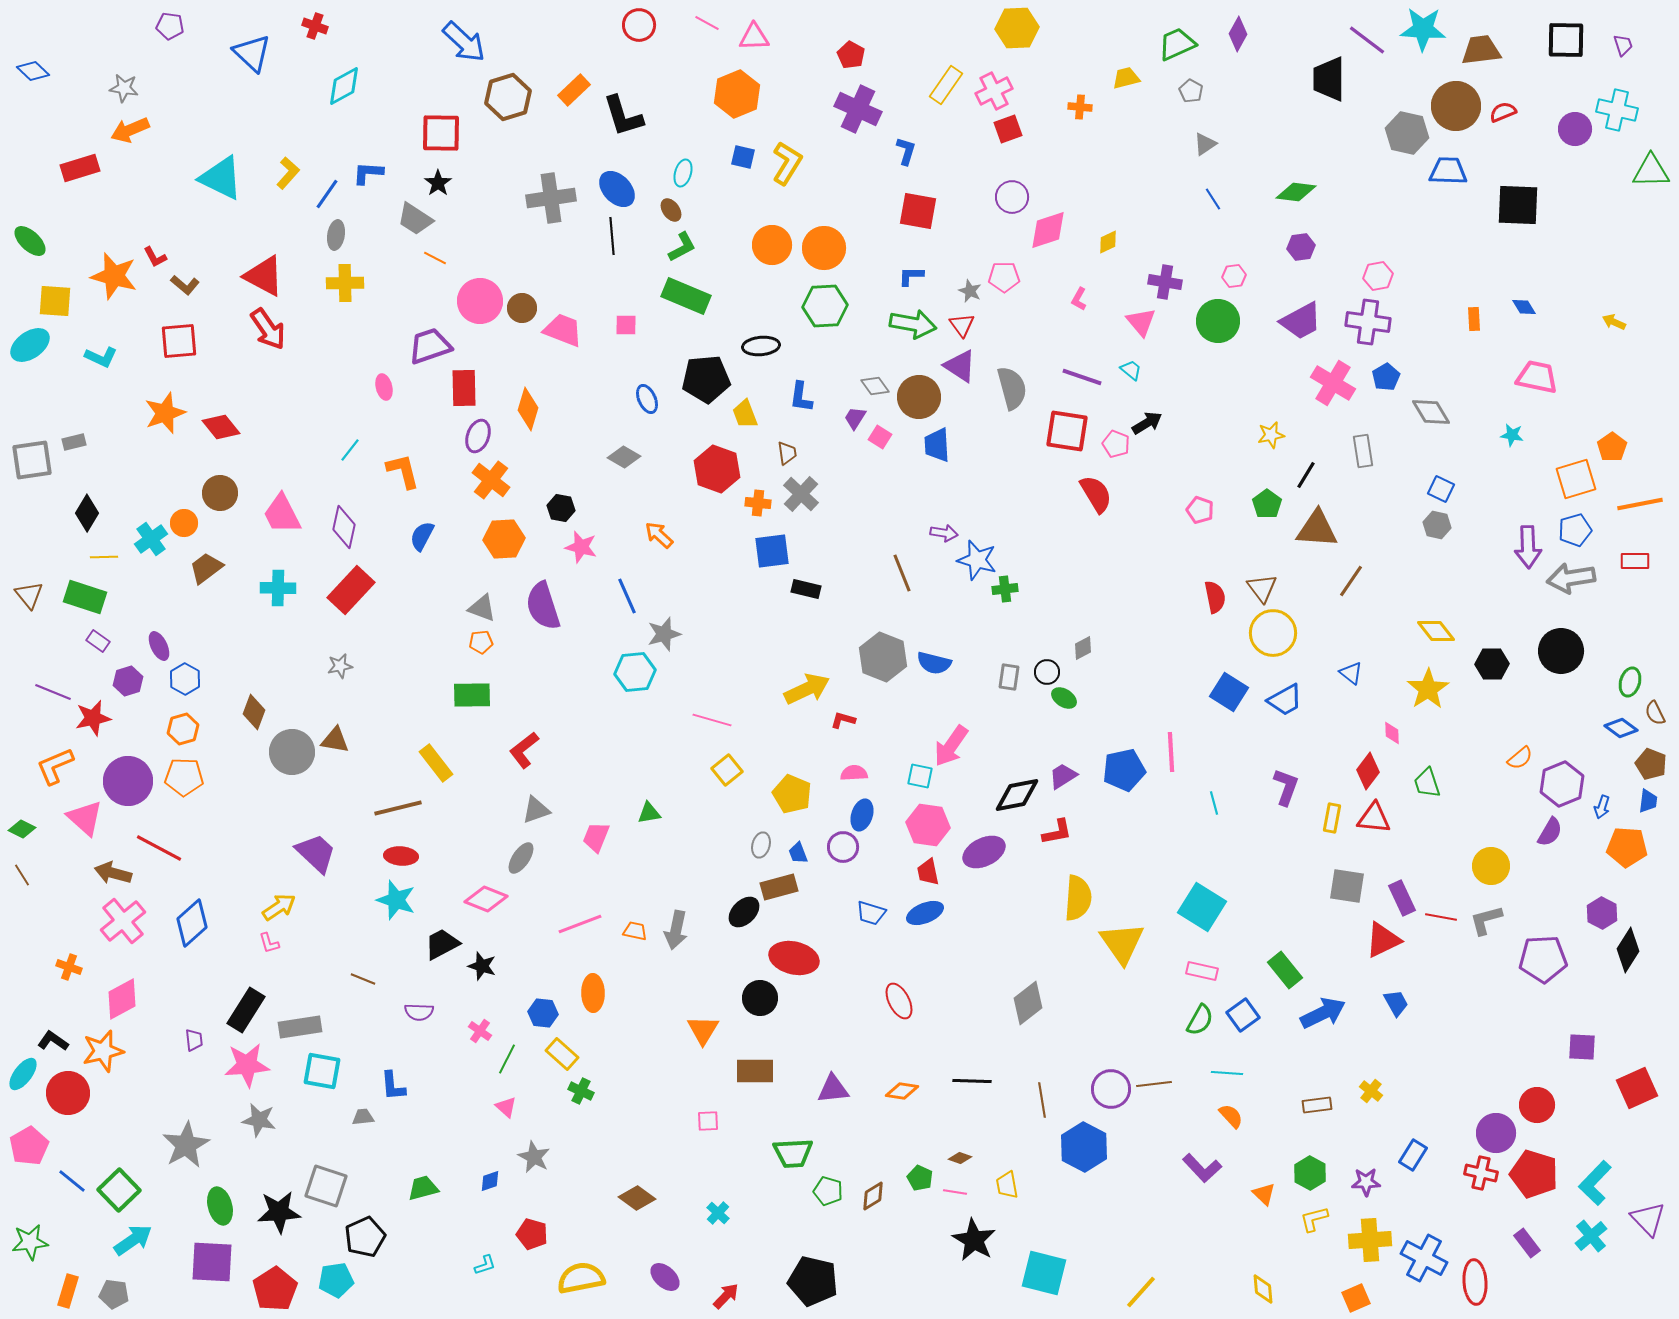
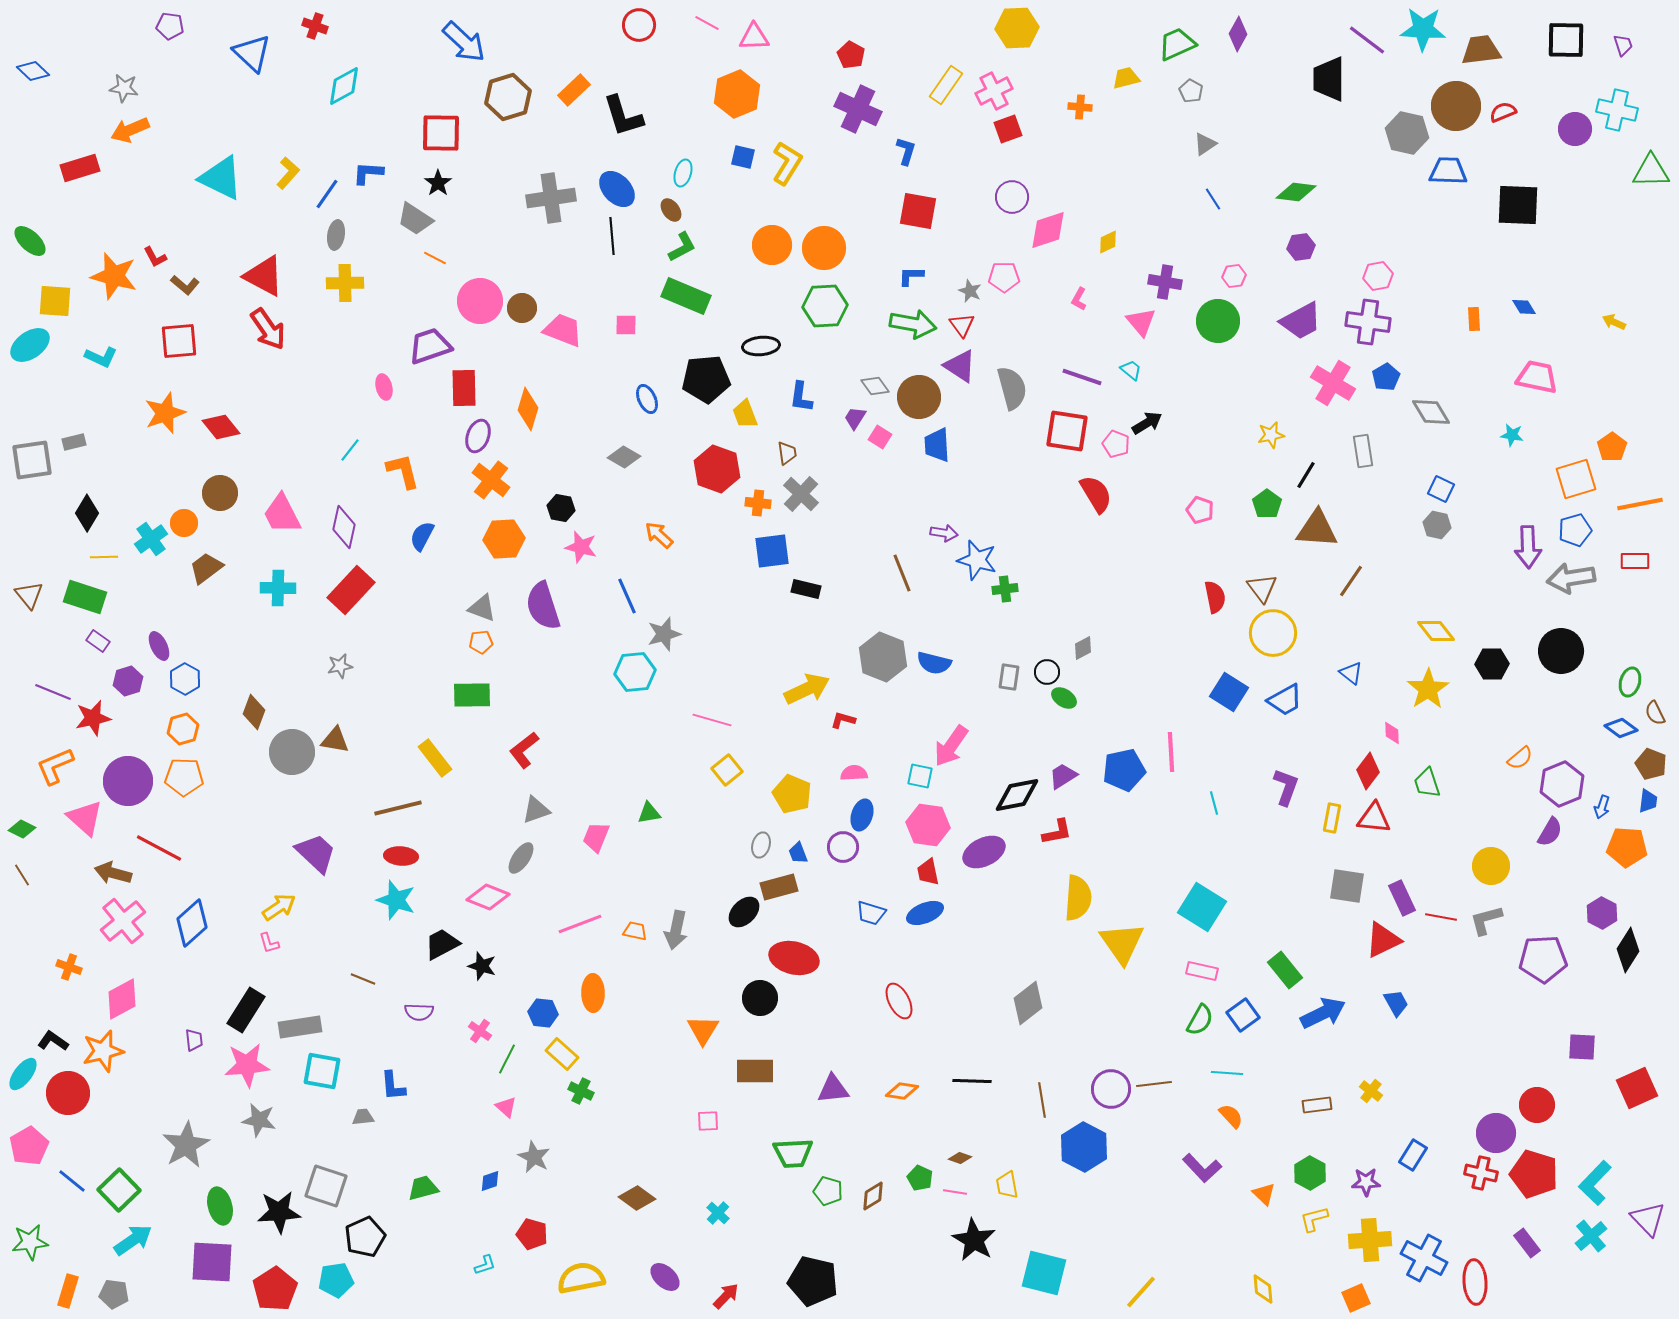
yellow rectangle at (436, 763): moved 1 px left, 5 px up
pink diamond at (486, 899): moved 2 px right, 2 px up
